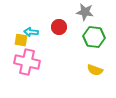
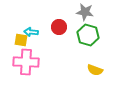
green hexagon: moved 6 px left, 2 px up; rotated 10 degrees clockwise
pink cross: moved 1 px left; rotated 10 degrees counterclockwise
